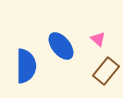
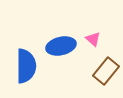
pink triangle: moved 5 px left
blue ellipse: rotated 64 degrees counterclockwise
